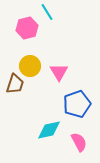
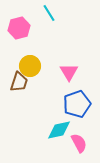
cyan line: moved 2 px right, 1 px down
pink hexagon: moved 8 px left
pink triangle: moved 10 px right
brown trapezoid: moved 4 px right, 2 px up
cyan diamond: moved 10 px right
pink semicircle: moved 1 px down
